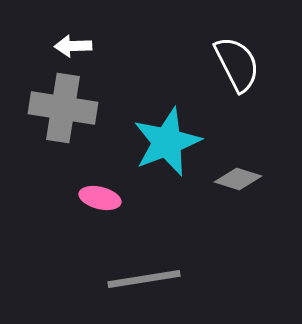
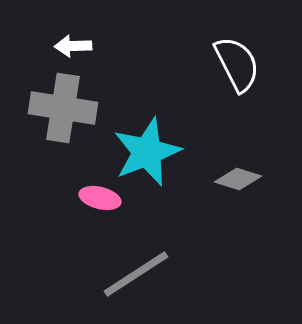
cyan star: moved 20 px left, 10 px down
gray line: moved 8 px left, 5 px up; rotated 24 degrees counterclockwise
